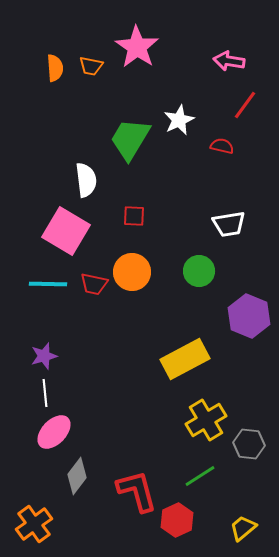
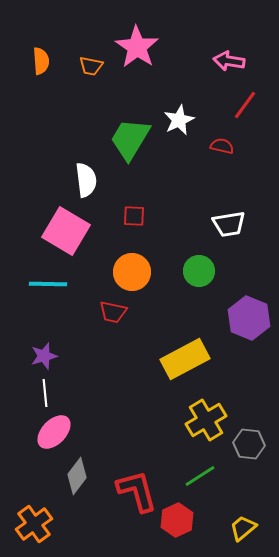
orange semicircle: moved 14 px left, 7 px up
red trapezoid: moved 19 px right, 28 px down
purple hexagon: moved 2 px down
